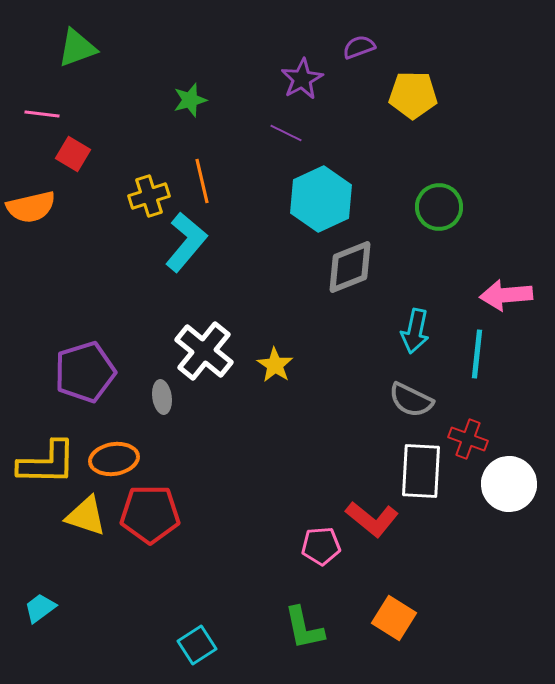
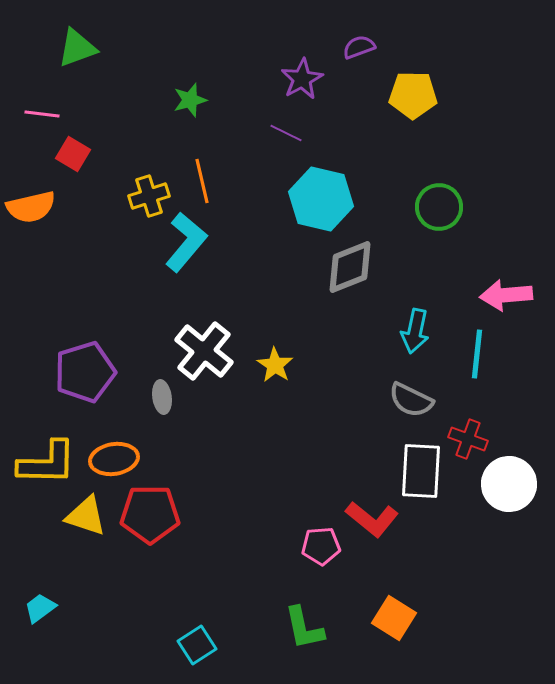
cyan hexagon: rotated 22 degrees counterclockwise
